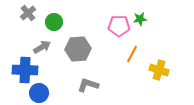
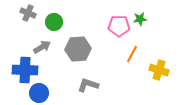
gray cross: rotated 28 degrees counterclockwise
